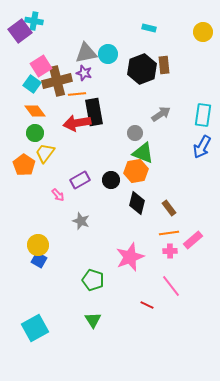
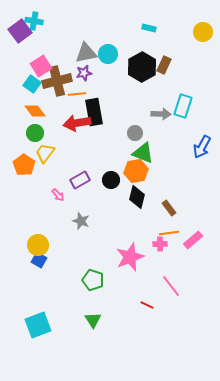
brown rectangle at (164, 65): rotated 30 degrees clockwise
black hexagon at (142, 69): moved 2 px up; rotated 8 degrees counterclockwise
purple star at (84, 73): rotated 28 degrees counterclockwise
gray arrow at (161, 114): rotated 36 degrees clockwise
cyan rectangle at (203, 115): moved 20 px left, 9 px up; rotated 10 degrees clockwise
black diamond at (137, 203): moved 6 px up
pink cross at (170, 251): moved 10 px left, 7 px up
cyan square at (35, 328): moved 3 px right, 3 px up; rotated 8 degrees clockwise
